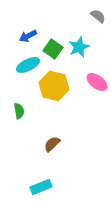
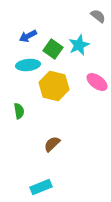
cyan star: moved 2 px up
cyan ellipse: rotated 20 degrees clockwise
